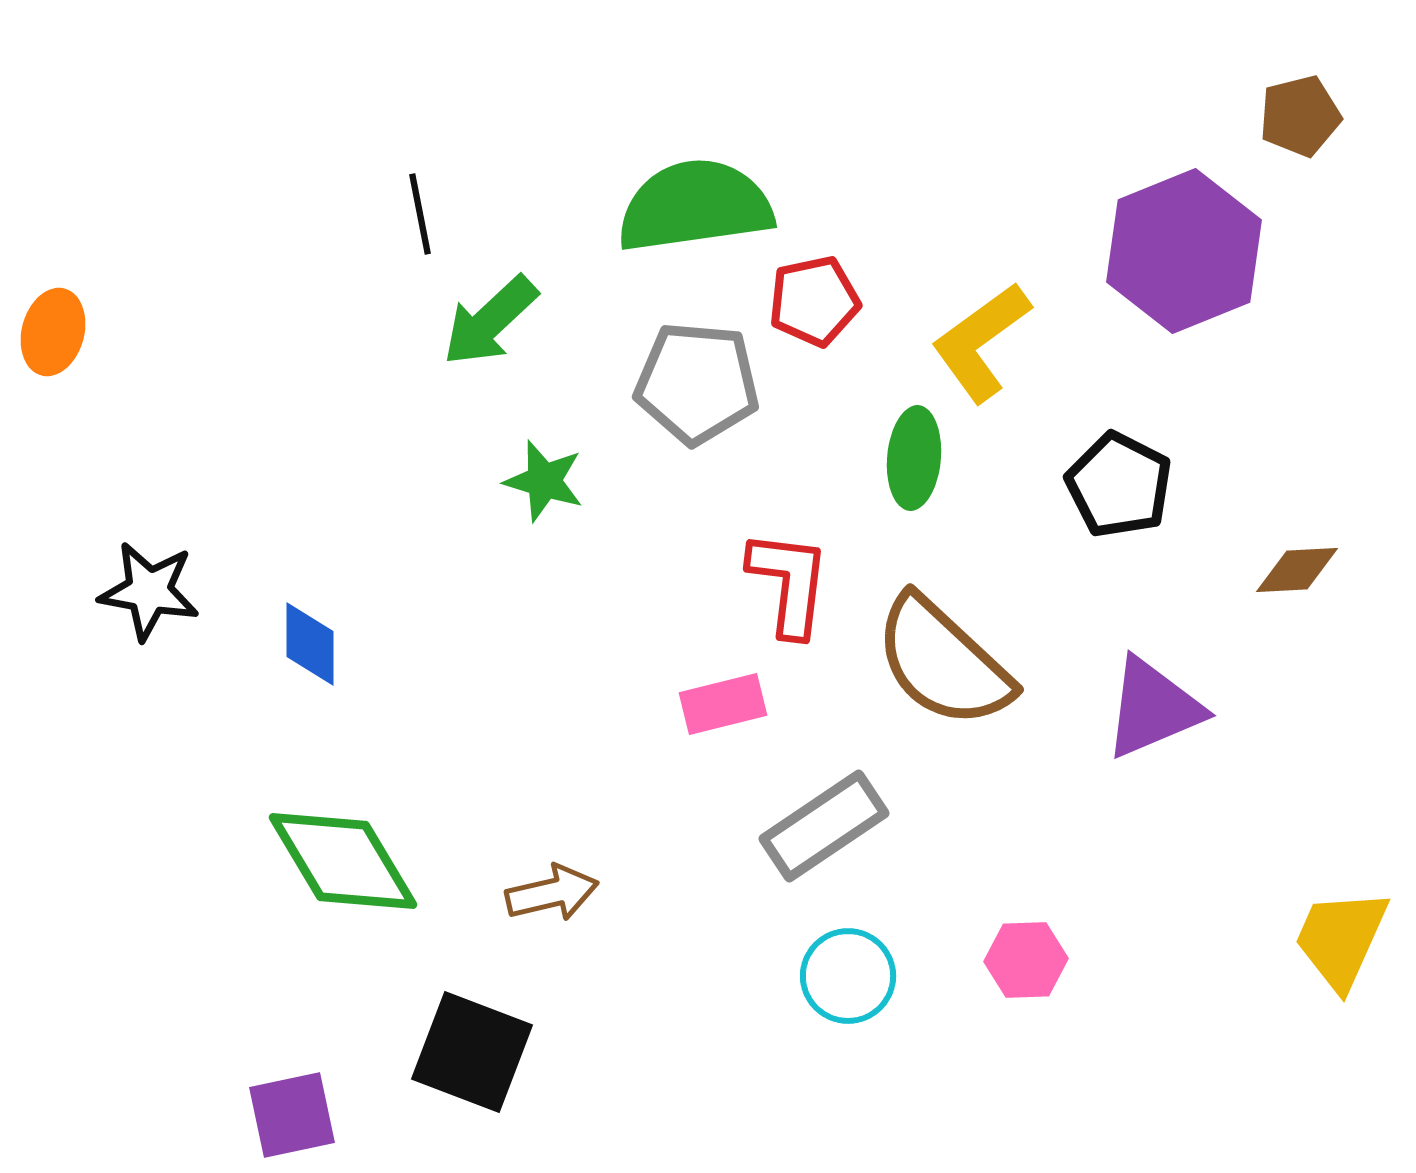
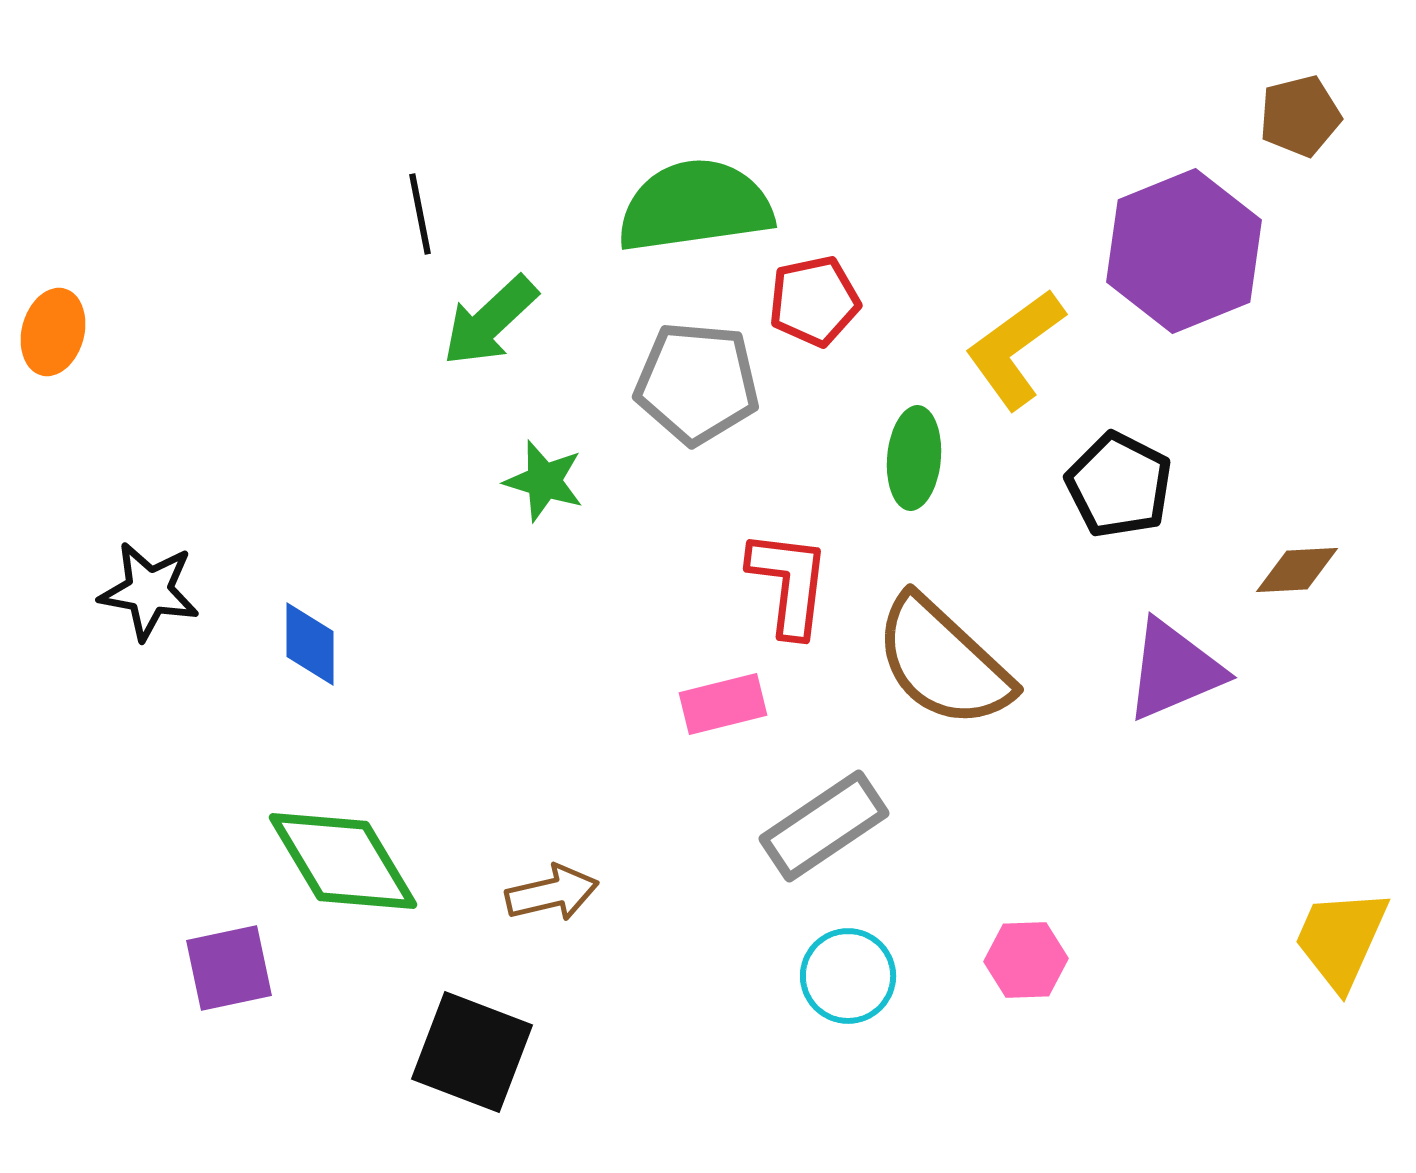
yellow L-shape: moved 34 px right, 7 px down
purple triangle: moved 21 px right, 38 px up
purple square: moved 63 px left, 147 px up
